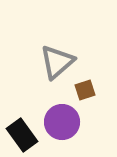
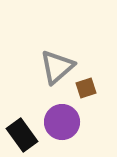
gray triangle: moved 5 px down
brown square: moved 1 px right, 2 px up
